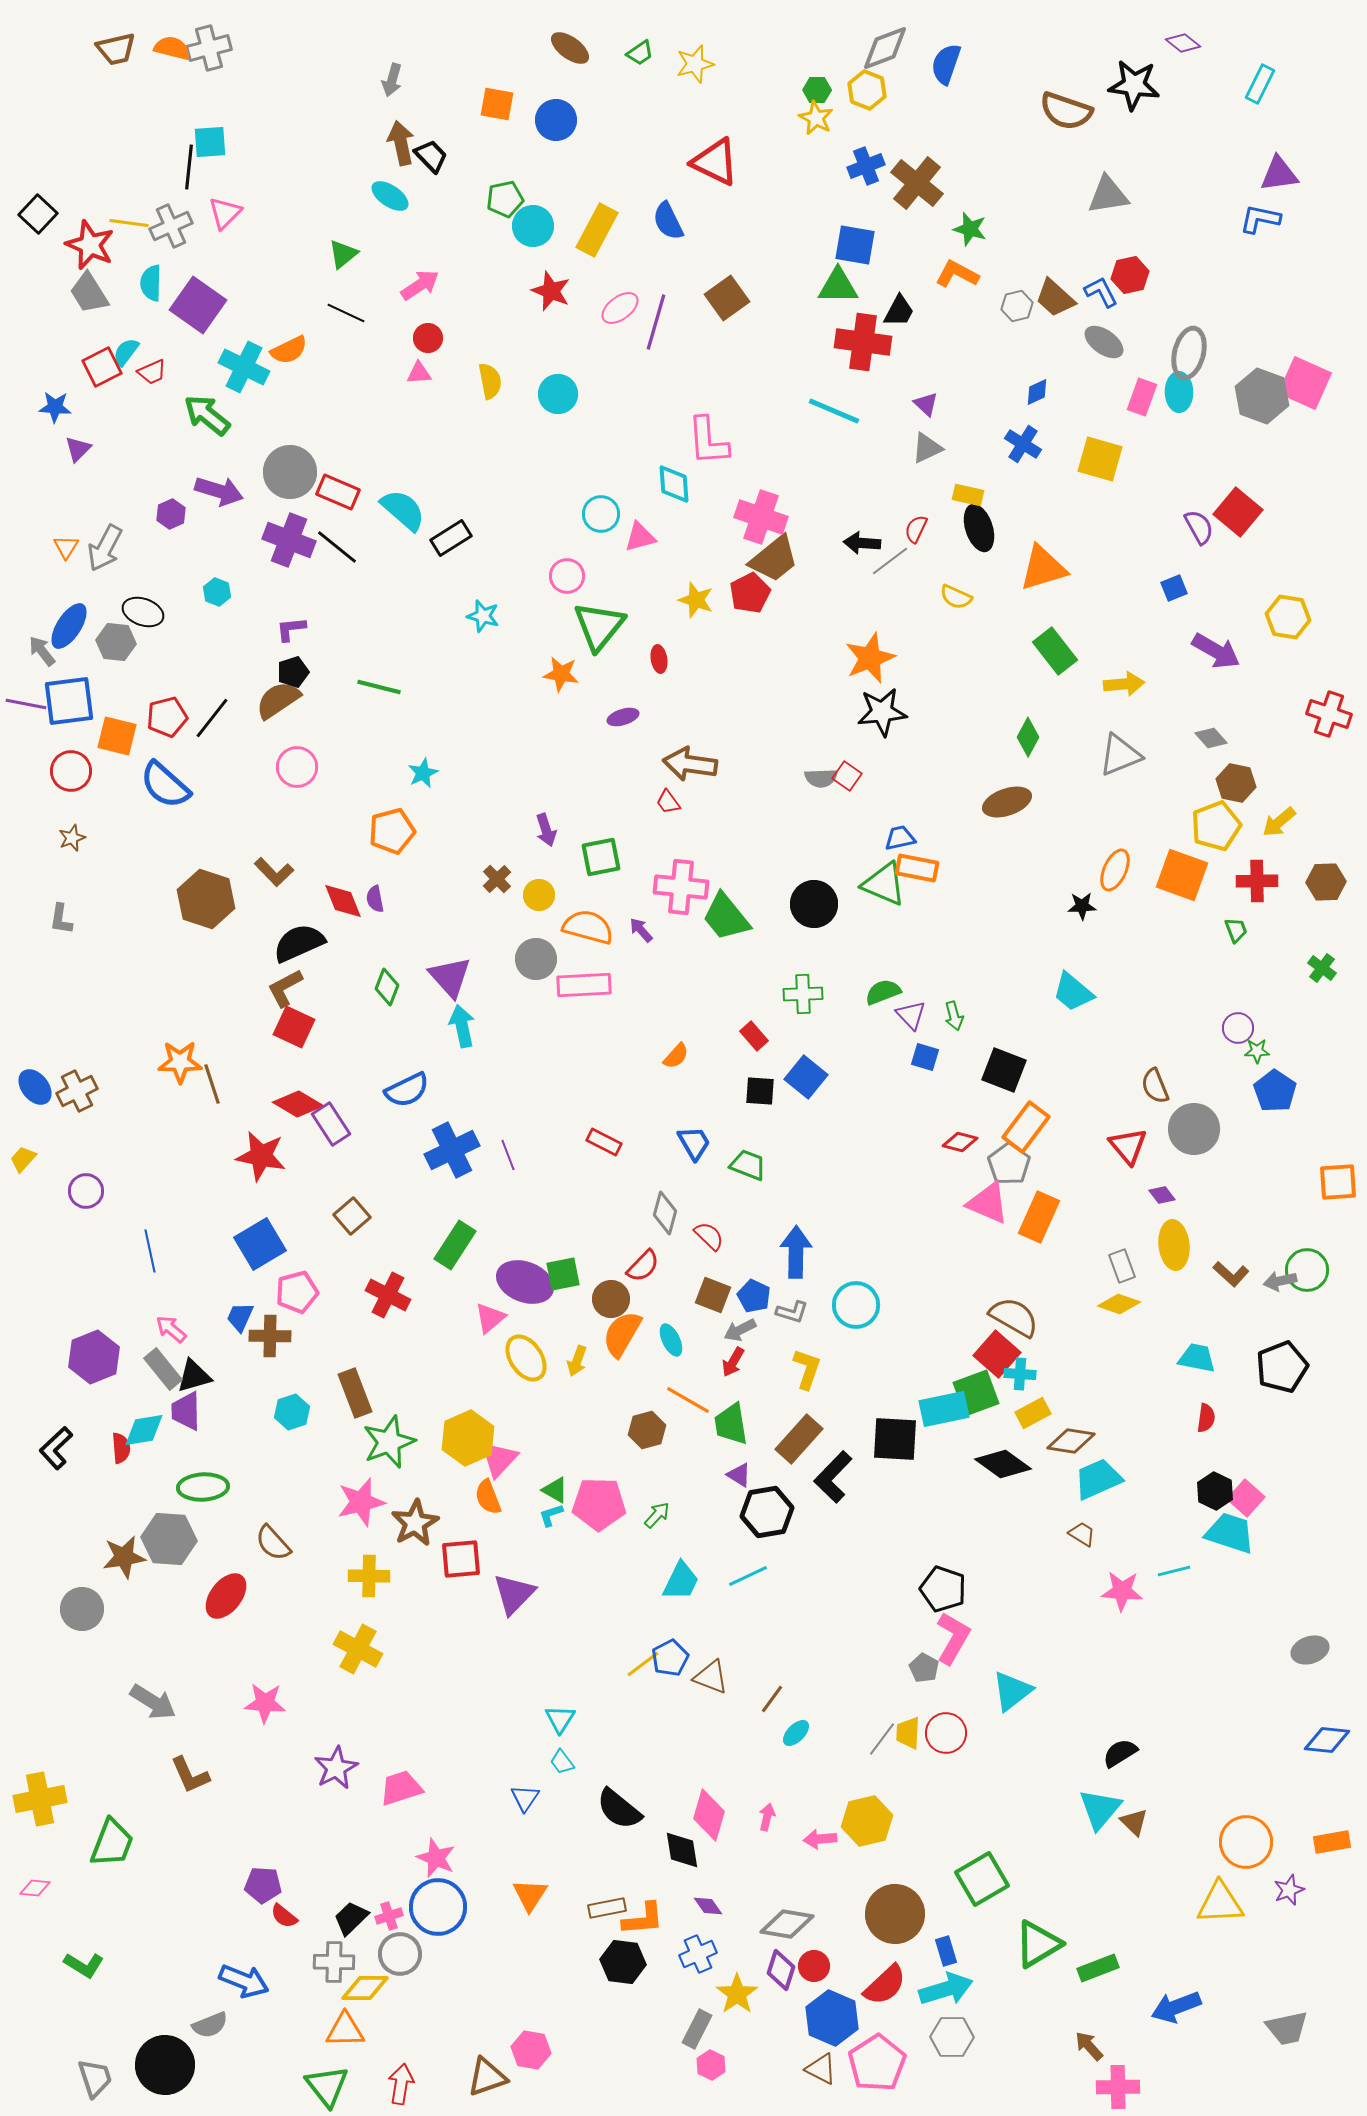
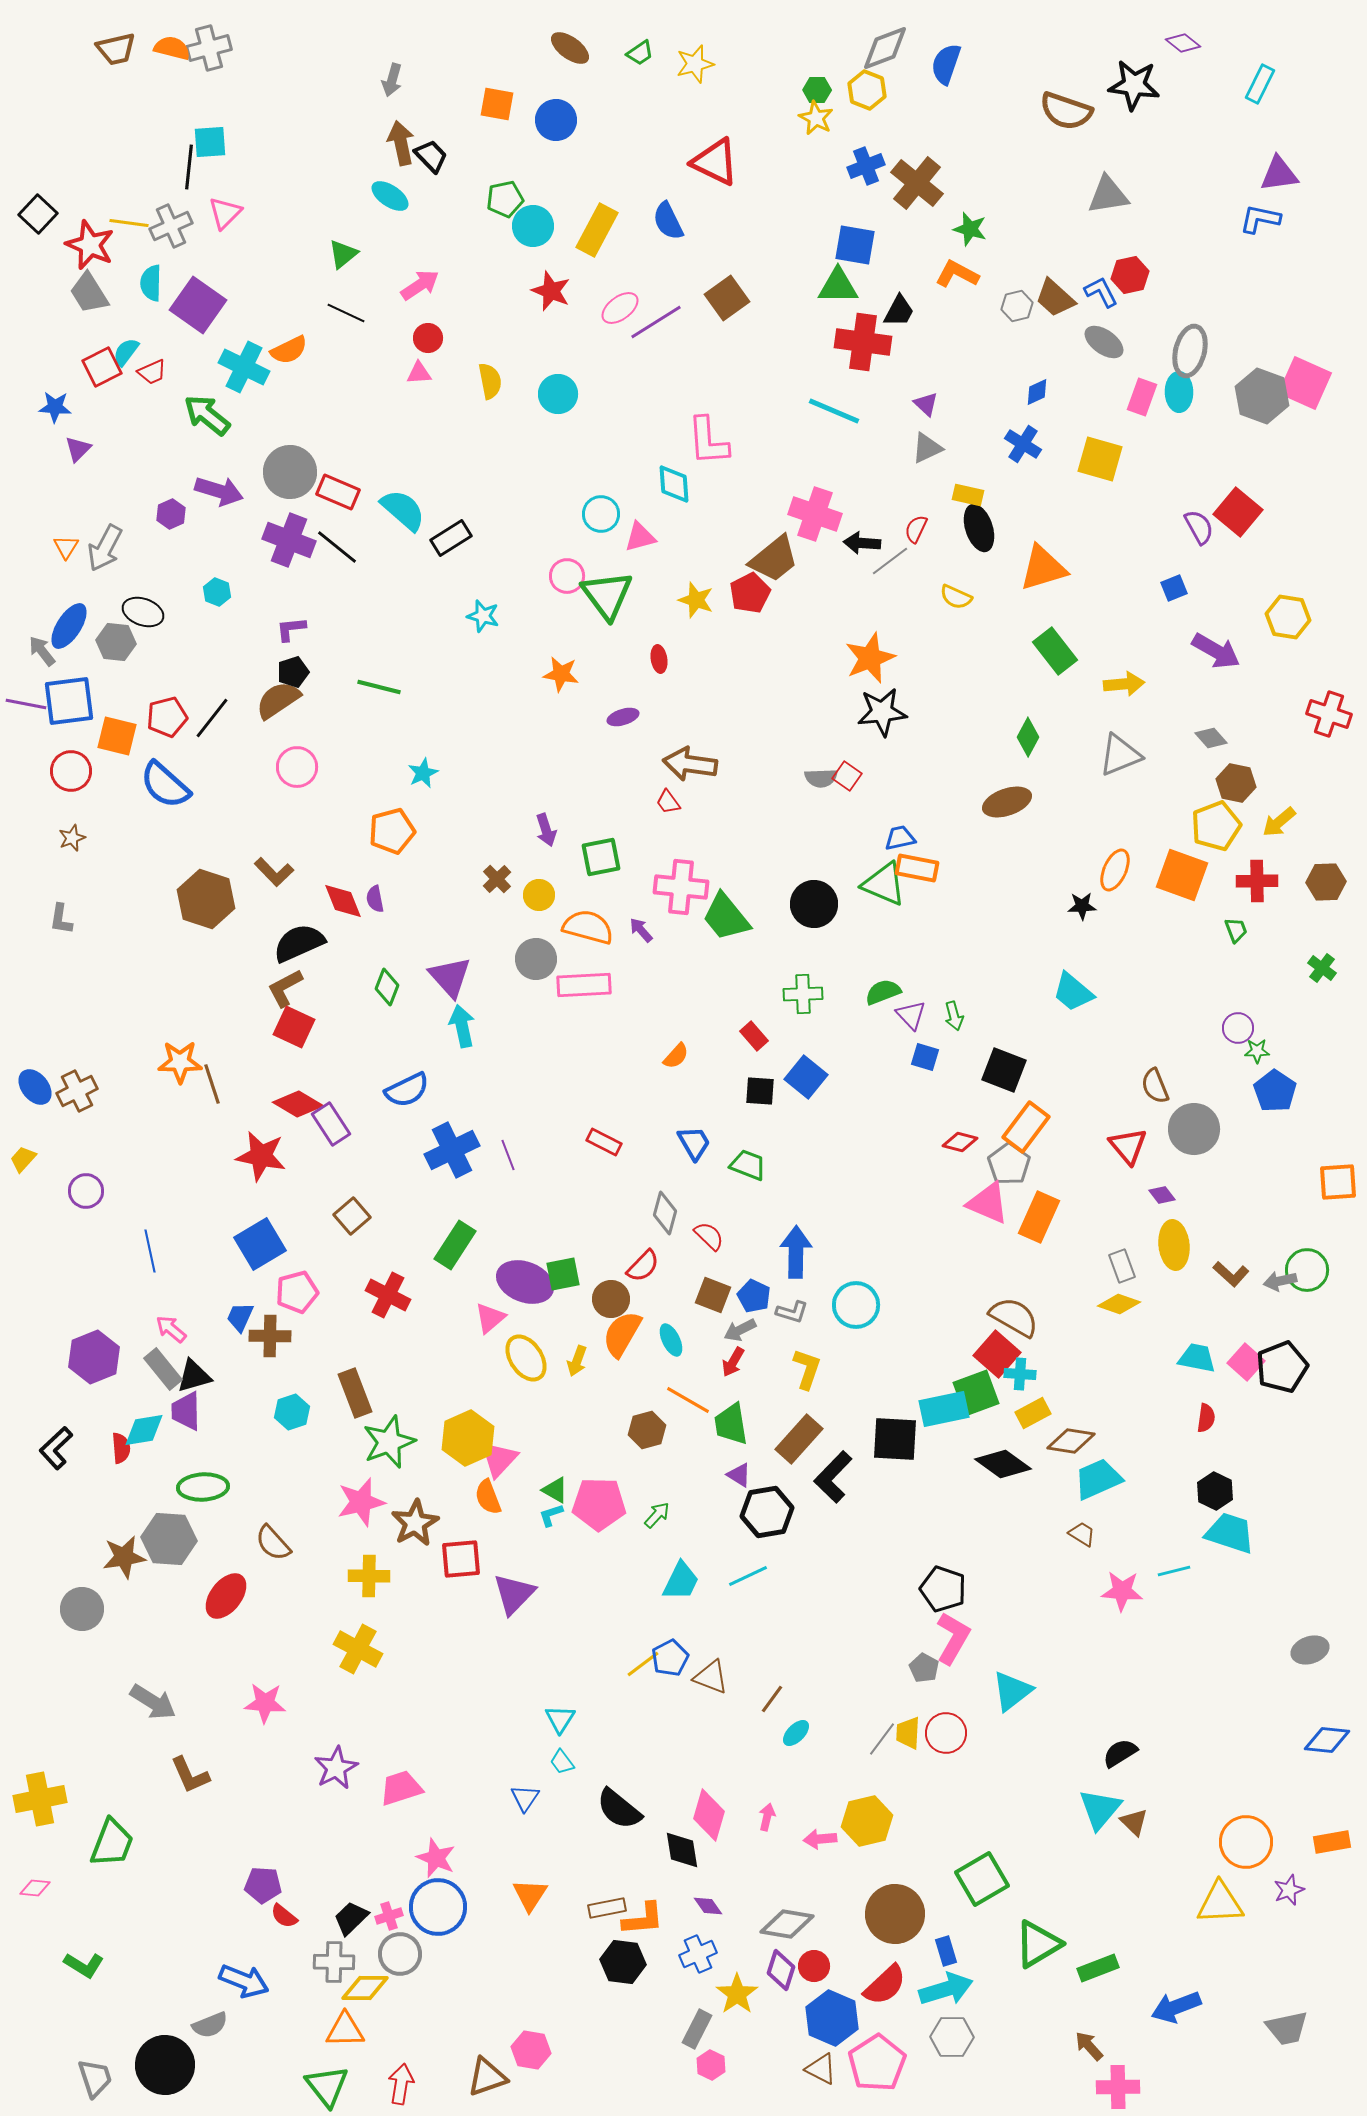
purple line at (656, 322): rotated 42 degrees clockwise
gray ellipse at (1189, 353): moved 1 px right, 2 px up
pink cross at (761, 517): moved 54 px right, 3 px up
green triangle at (599, 626): moved 8 px right, 31 px up; rotated 16 degrees counterclockwise
pink square at (1246, 1498): moved 136 px up
